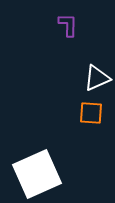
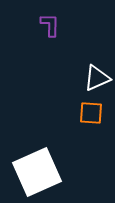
purple L-shape: moved 18 px left
white square: moved 2 px up
